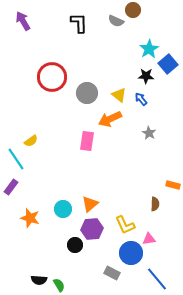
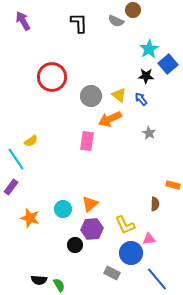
gray circle: moved 4 px right, 3 px down
